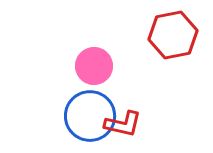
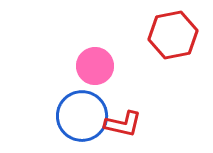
pink circle: moved 1 px right
blue circle: moved 8 px left
